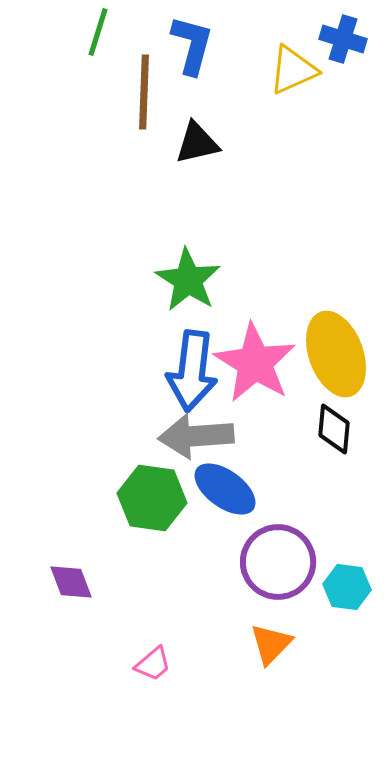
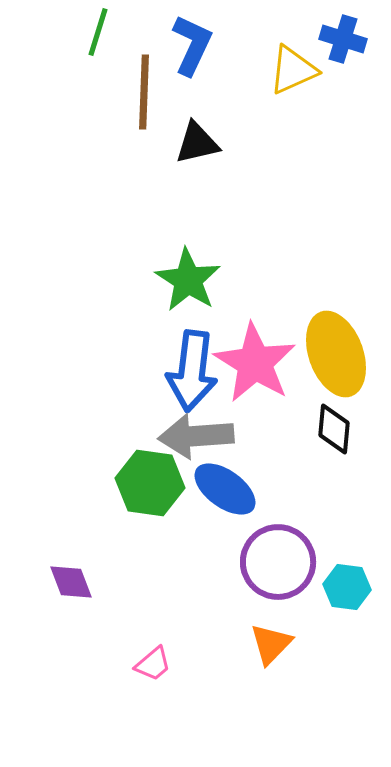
blue L-shape: rotated 10 degrees clockwise
green hexagon: moved 2 px left, 15 px up
